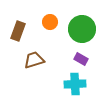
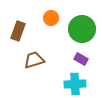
orange circle: moved 1 px right, 4 px up
